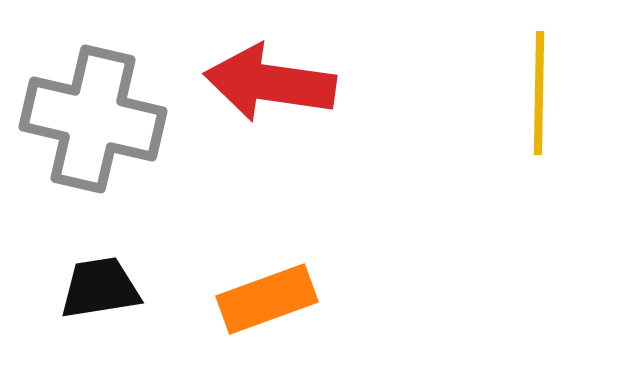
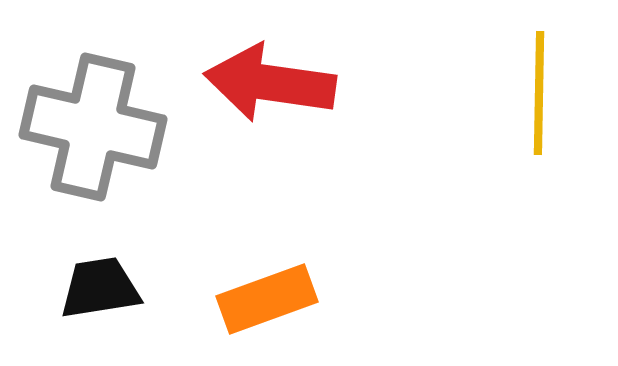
gray cross: moved 8 px down
